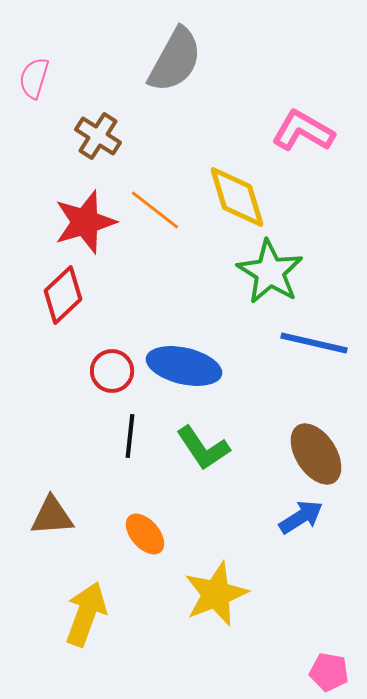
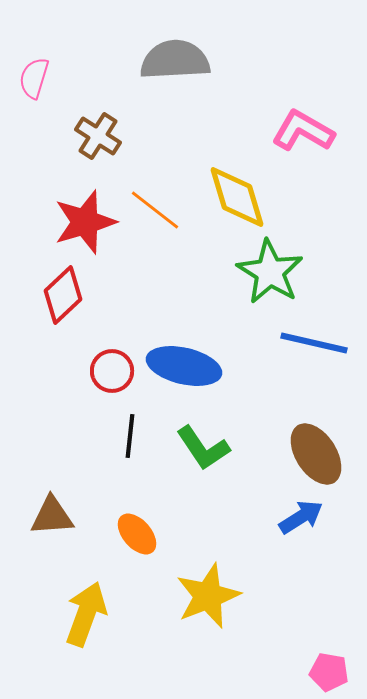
gray semicircle: rotated 122 degrees counterclockwise
orange ellipse: moved 8 px left
yellow star: moved 8 px left, 2 px down
